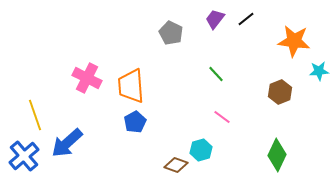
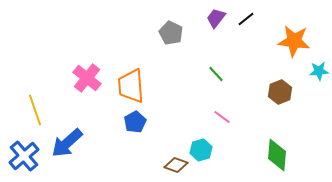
purple trapezoid: moved 1 px right, 1 px up
pink cross: rotated 12 degrees clockwise
yellow line: moved 5 px up
green diamond: rotated 20 degrees counterclockwise
